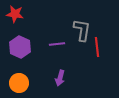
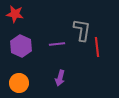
purple hexagon: moved 1 px right, 1 px up
